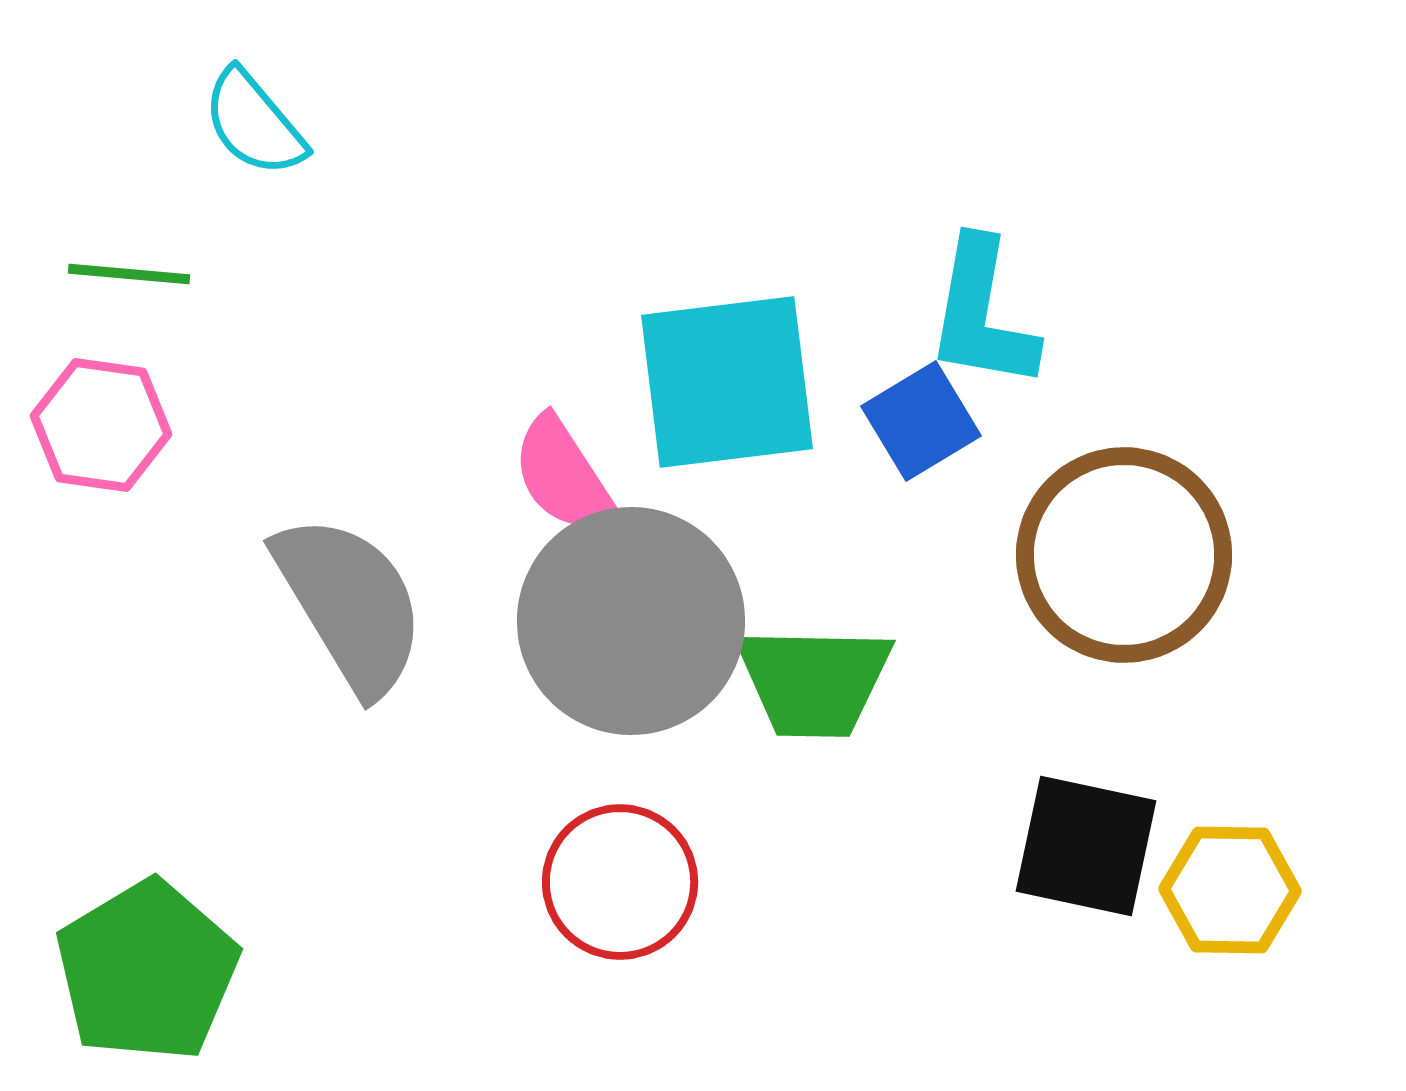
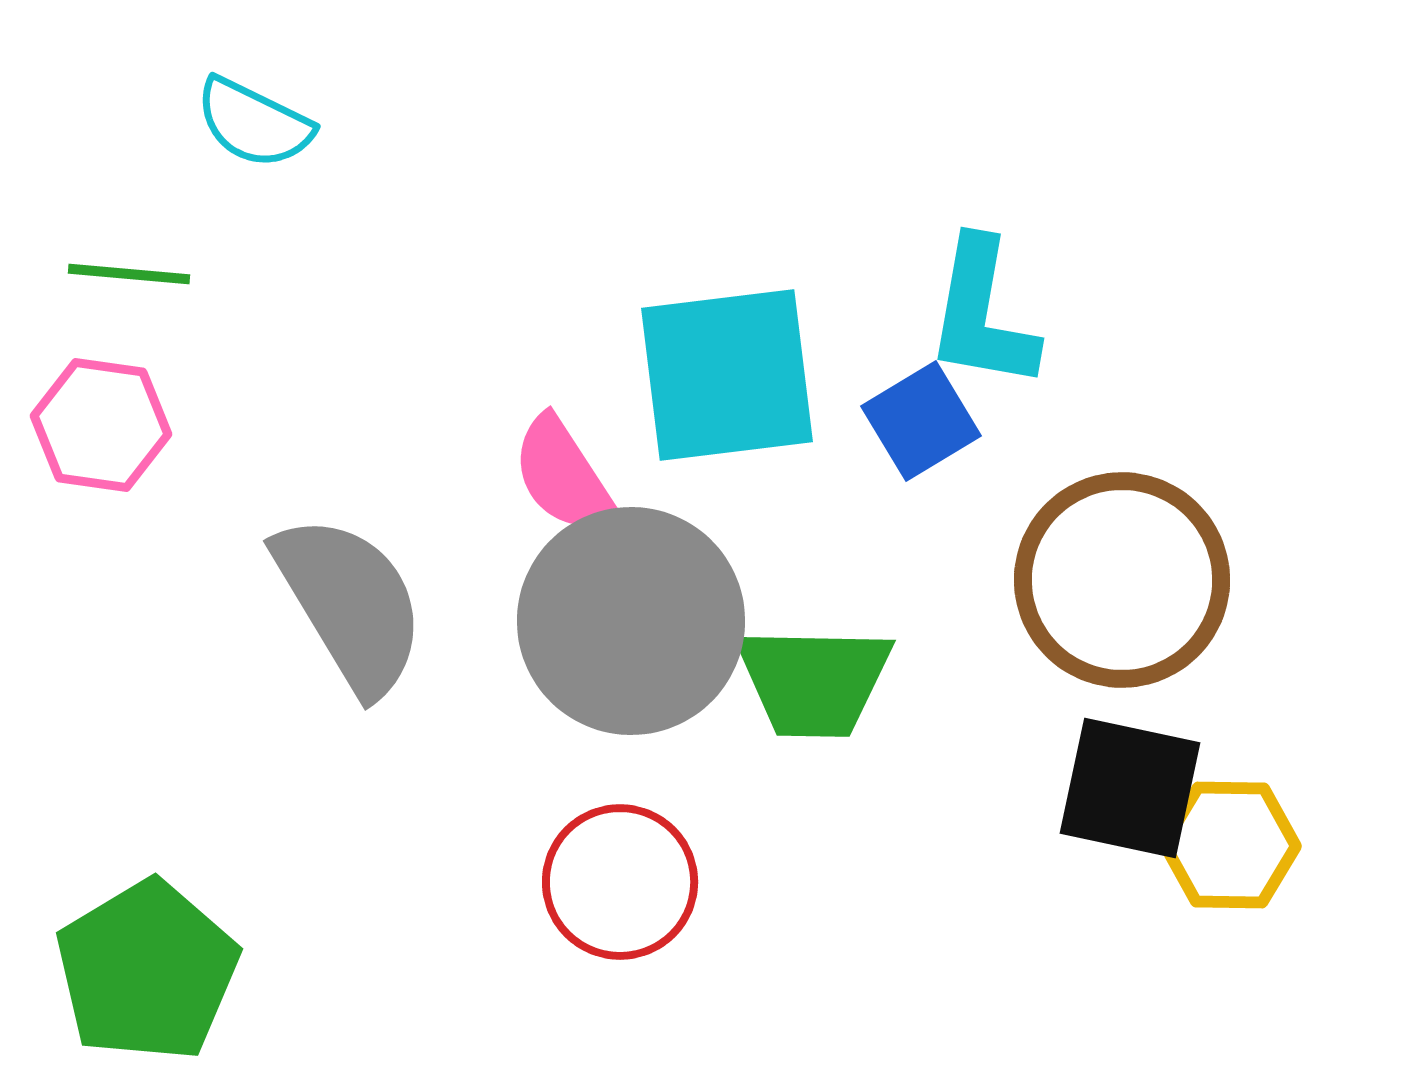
cyan semicircle: rotated 24 degrees counterclockwise
cyan square: moved 7 px up
brown circle: moved 2 px left, 25 px down
black square: moved 44 px right, 58 px up
yellow hexagon: moved 45 px up
